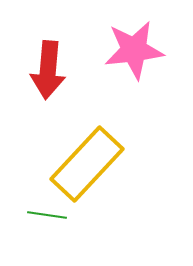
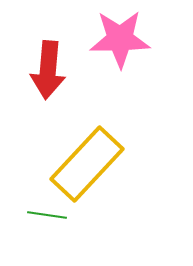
pink star: moved 14 px left, 11 px up; rotated 6 degrees clockwise
